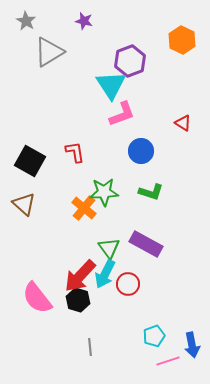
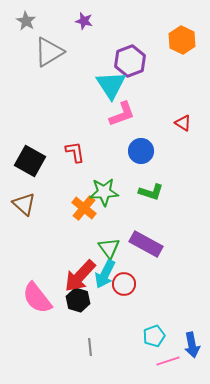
red circle: moved 4 px left
